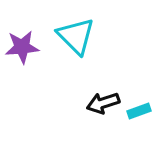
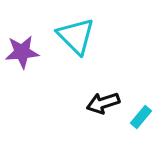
purple star: moved 5 px down
cyan rectangle: moved 2 px right, 6 px down; rotated 30 degrees counterclockwise
